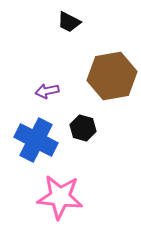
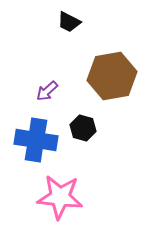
purple arrow: rotated 30 degrees counterclockwise
blue cross: rotated 18 degrees counterclockwise
